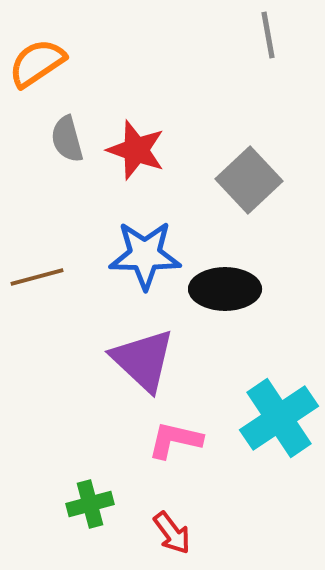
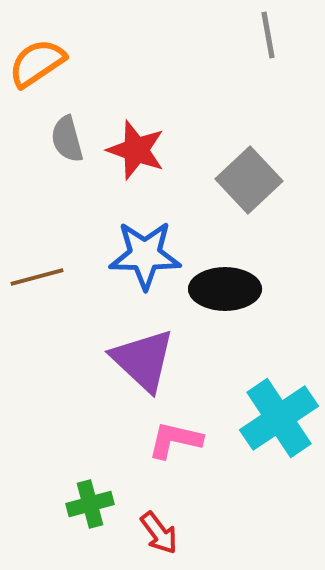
red arrow: moved 13 px left
